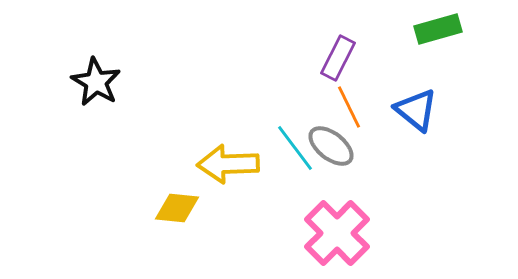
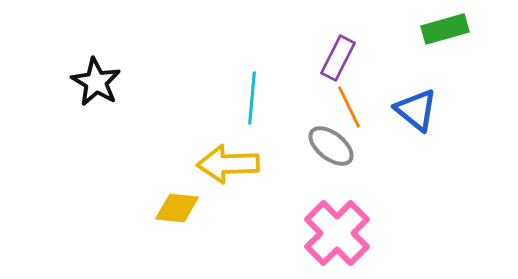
green rectangle: moved 7 px right
cyan line: moved 43 px left, 50 px up; rotated 42 degrees clockwise
